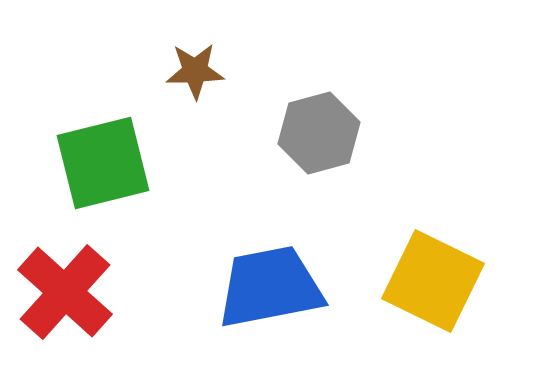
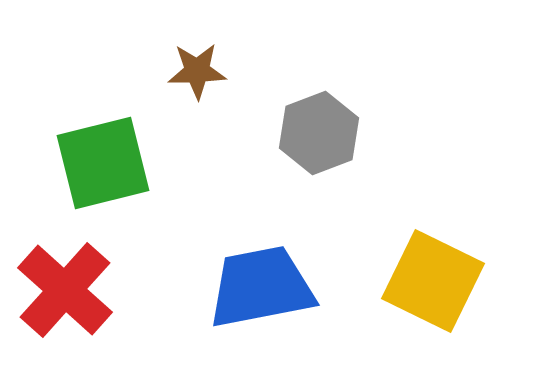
brown star: moved 2 px right
gray hexagon: rotated 6 degrees counterclockwise
blue trapezoid: moved 9 px left
red cross: moved 2 px up
